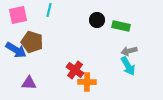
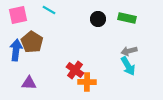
cyan line: rotated 72 degrees counterclockwise
black circle: moved 1 px right, 1 px up
green rectangle: moved 6 px right, 8 px up
brown pentagon: rotated 15 degrees clockwise
blue arrow: rotated 115 degrees counterclockwise
